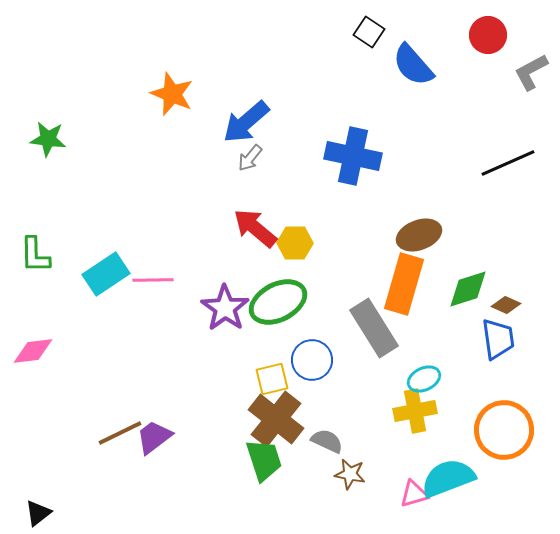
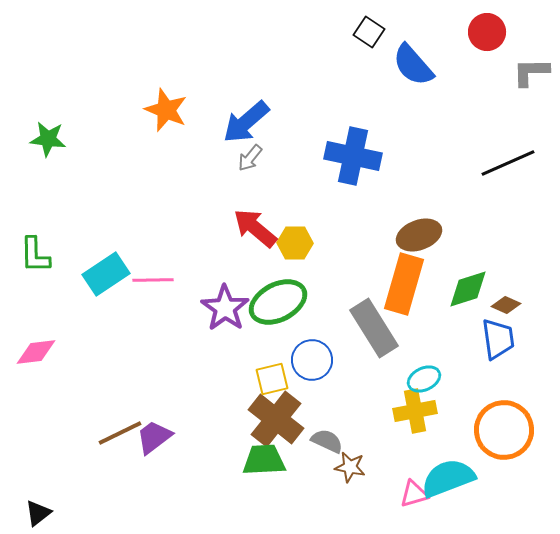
red circle: moved 1 px left, 3 px up
gray L-shape: rotated 27 degrees clockwise
orange star: moved 6 px left, 16 px down
pink diamond: moved 3 px right, 1 px down
green trapezoid: rotated 75 degrees counterclockwise
brown star: moved 7 px up
